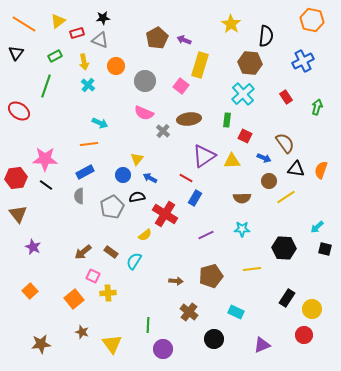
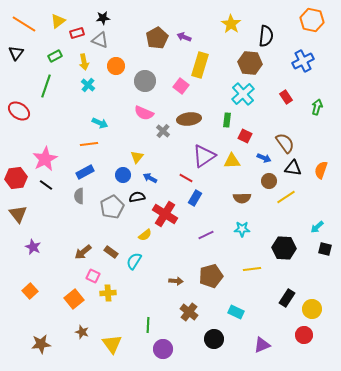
purple arrow at (184, 40): moved 3 px up
pink star at (45, 159): rotated 30 degrees counterclockwise
yellow triangle at (137, 159): moved 2 px up
black triangle at (296, 169): moved 3 px left, 1 px up
